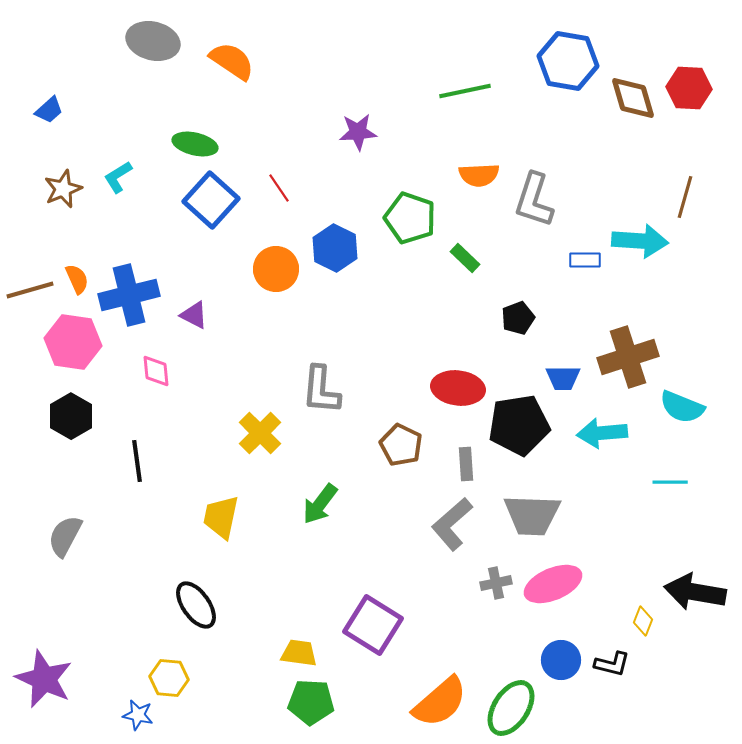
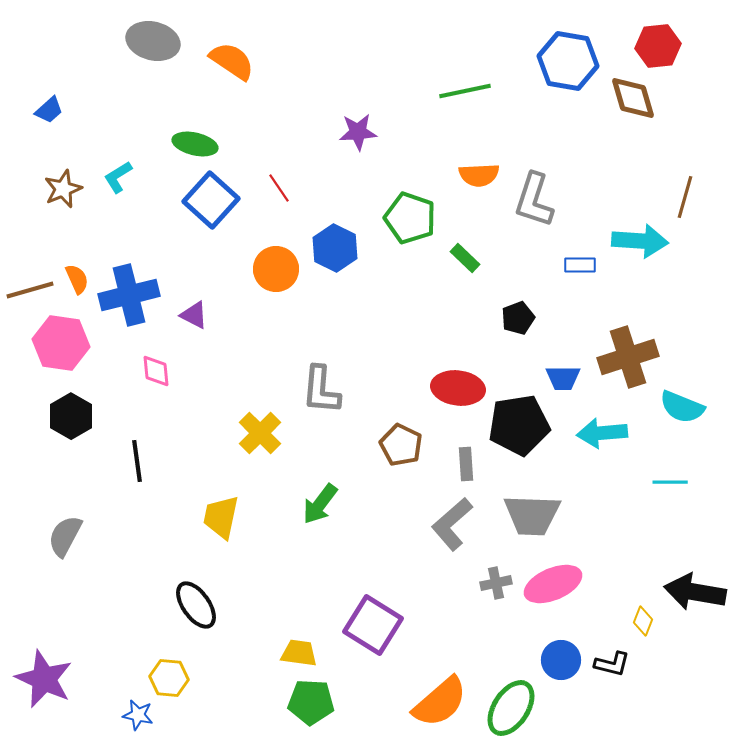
red hexagon at (689, 88): moved 31 px left, 42 px up; rotated 9 degrees counterclockwise
blue rectangle at (585, 260): moved 5 px left, 5 px down
pink hexagon at (73, 342): moved 12 px left, 1 px down
